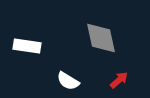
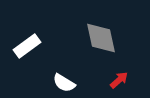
white rectangle: rotated 44 degrees counterclockwise
white semicircle: moved 4 px left, 2 px down
